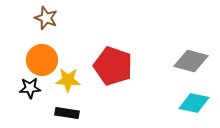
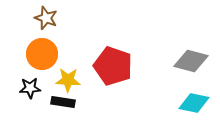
orange circle: moved 6 px up
black rectangle: moved 4 px left, 11 px up
